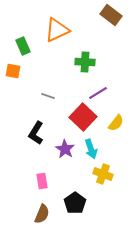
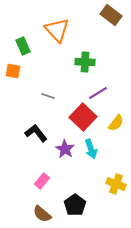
orange triangle: rotated 48 degrees counterclockwise
black L-shape: rotated 110 degrees clockwise
yellow cross: moved 13 px right, 10 px down
pink rectangle: rotated 49 degrees clockwise
black pentagon: moved 2 px down
brown semicircle: rotated 108 degrees clockwise
